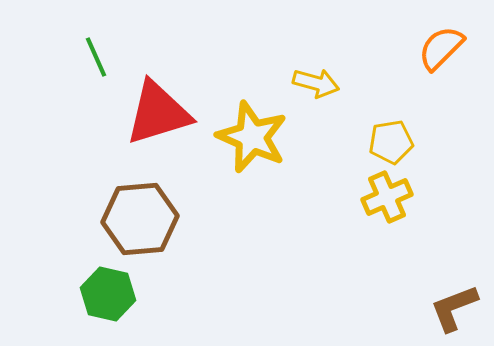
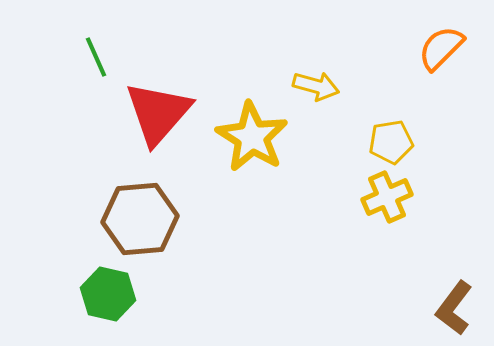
yellow arrow: moved 3 px down
red triangle: rotated 32 degrees counterclockwise
yellow star: rotated 8 degrees clockwise
brown L-shape: rotated 32 degrees counterclockwise
